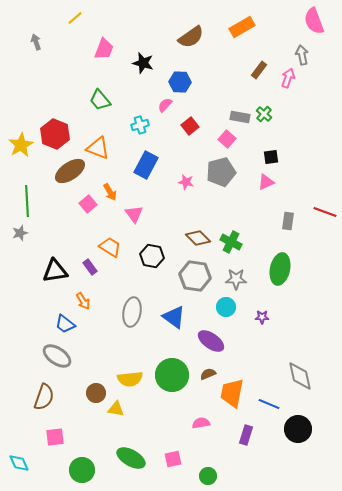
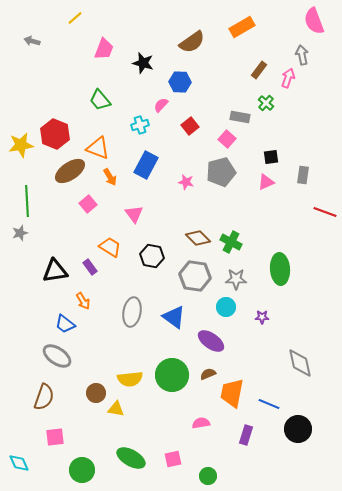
brown semicircle at (191, 37): moved 1 px right, 5 px down
gray arrow at (36, 42): moved 4 px left, 1 px up; rotated 56 degrees counterclockwise
pink semicircle at (165, 105): moved 4 px left
green cross at (264, 114): moved 2 px right, 11 px up
yellow star at (21, 145): rotated 20 degrees clockwise
orange arrow at (110, 192): moved 15 px up
gray rectangle at (288, 221): moved 15 px right, 46 px up
green ellipse at (280, 269): rotated 16 degrees counterclockwise
gray diamond at (300, 376): moved 13 px up
